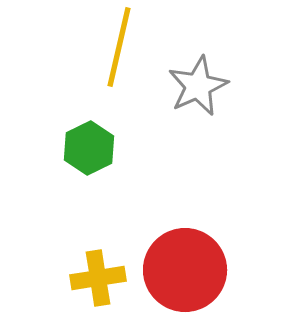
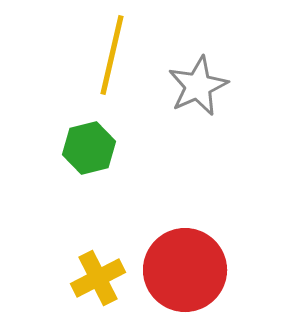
yellow line: moved 7 px left, 8 px down
green hexagon: rotated 12 degrees clockwise
yellow cross: rotated 18 degrees counterclockwise
